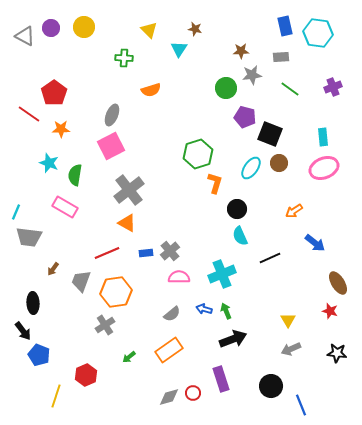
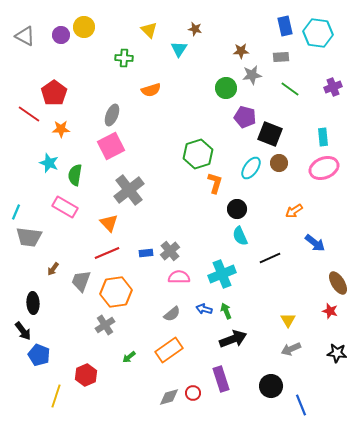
purple circle at (51, 28): moved 10 px right, 7 px down
orange triangle at (127, 223): moved 18 px left; rotated 18 degrees clockwise
